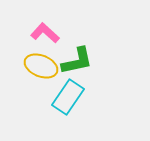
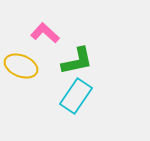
yellow ellipse: moved 20 px left
cyan rectangle: moved 8 px right, 1 px up
